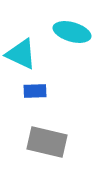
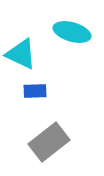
gray rectangle: moved 2 px right; rotated 51 degrees counterclockwise
